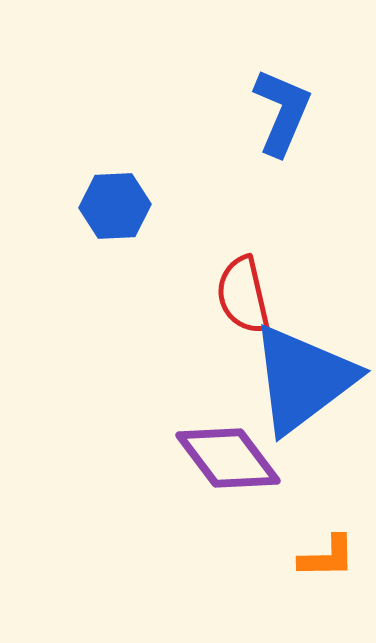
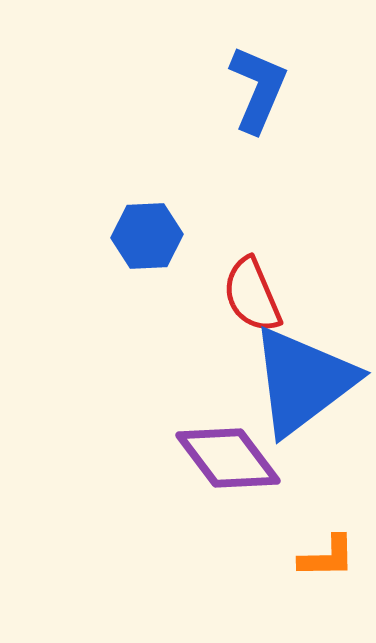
blue L-shape: moved 24 px left, 23 px up
blue hexagon: moved 32 px right, 30 px down
red semicircle: moved 9 px right; rotated 10 degrees counterclockwise
blue triangle: moved 2 px down
